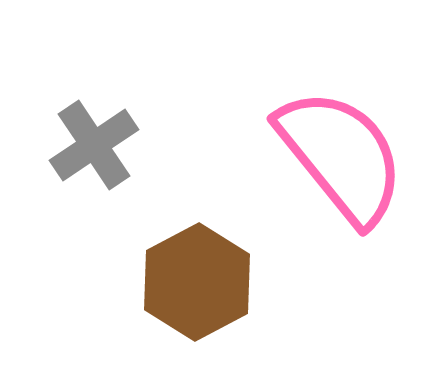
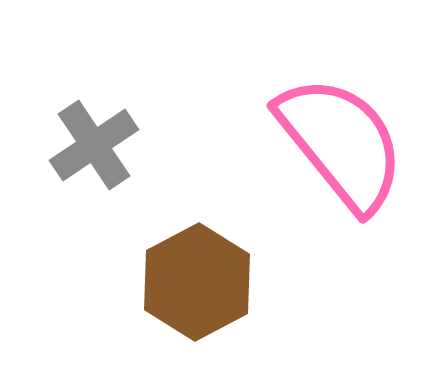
pink semicircle: moved 13 px up
